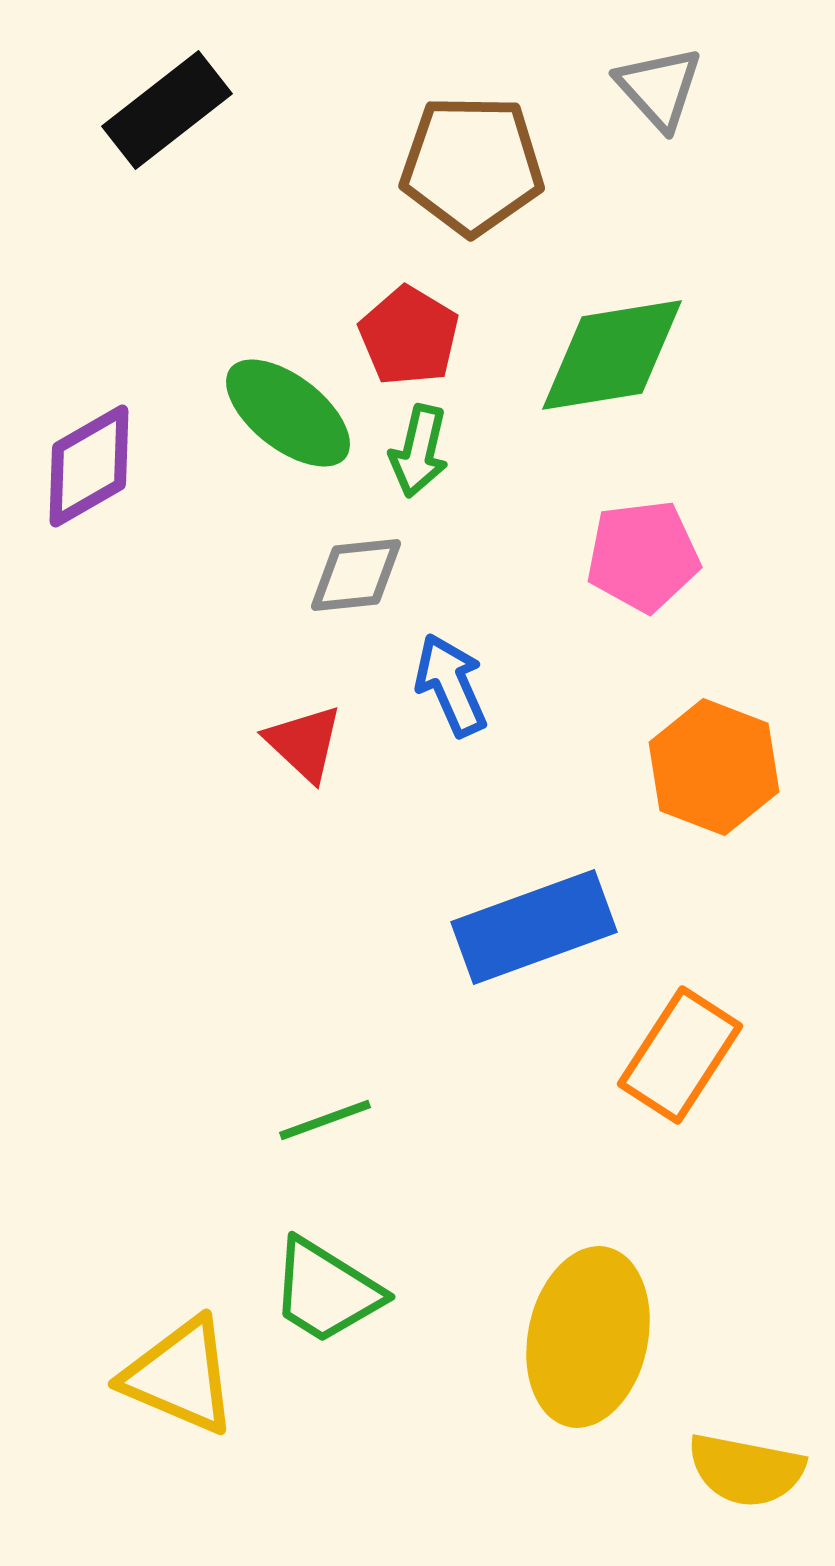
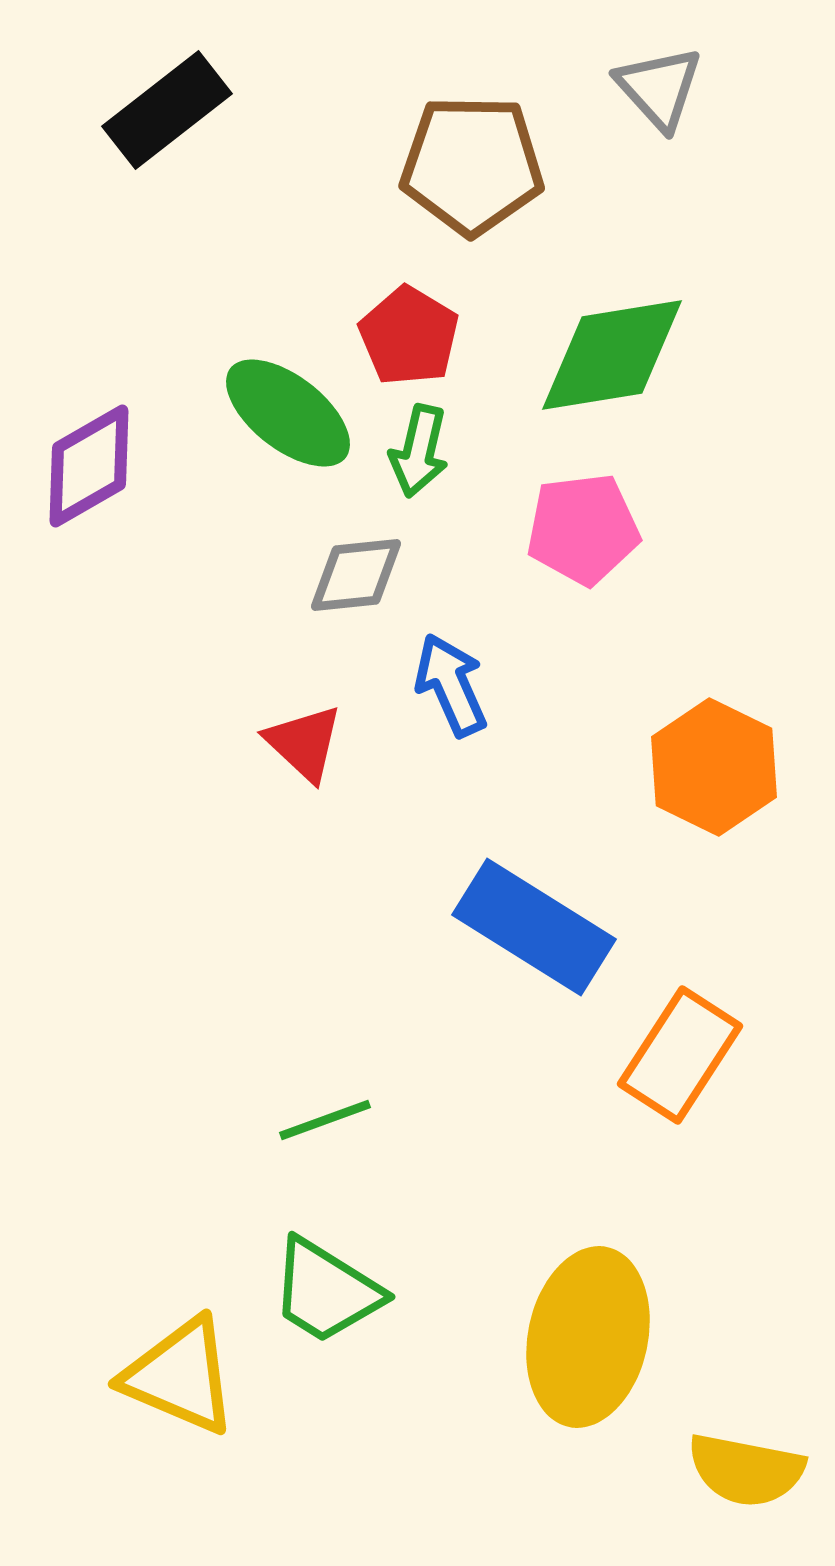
pink pentagon: moved 60 px left, 27 px up
orange hexagon: rotated 5 degrees clockwise
blue rectangle: rotated 52 degrees clockwise
